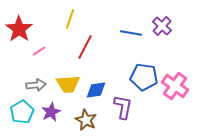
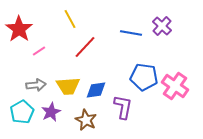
yellow line: rotated 48 degrees counterclockwise
red line: rotated 15 degrees clockwise
yellow trapezoid: moved 2 px down
